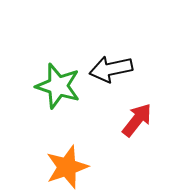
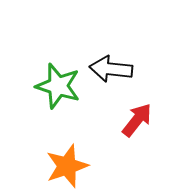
black arrow: rotated 18 degrees clockwise
orange star: moved 1 px up
